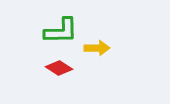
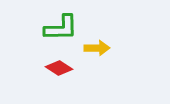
green L-shape: moved 3 px up
